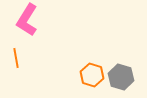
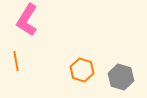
orange line: moved 3 px down
orange hexagon: moved 10 px left, 5 px up
